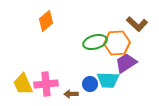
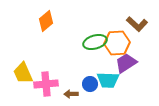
yellow trapezoid: moved 11 px up
